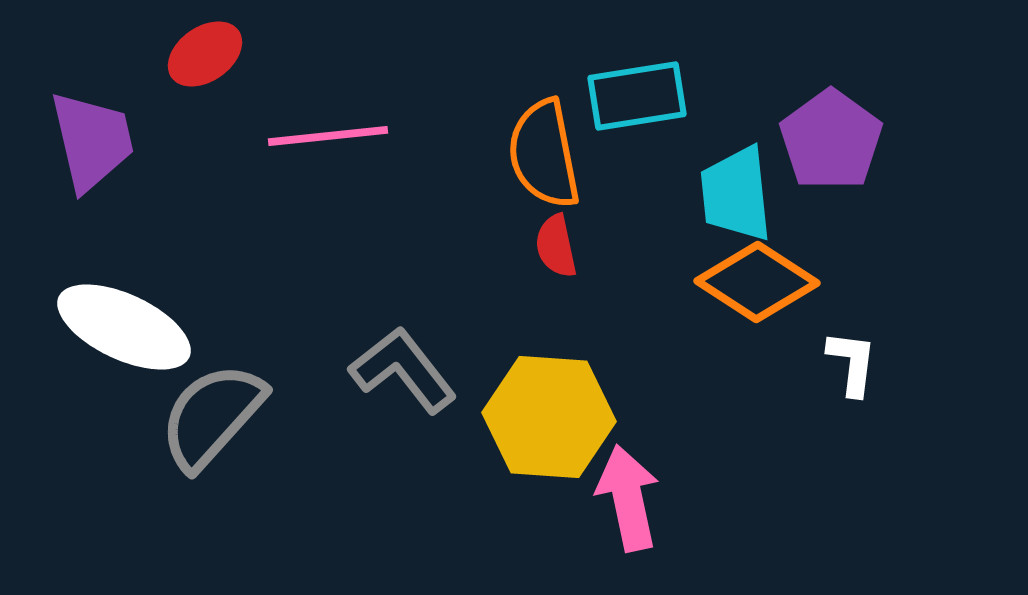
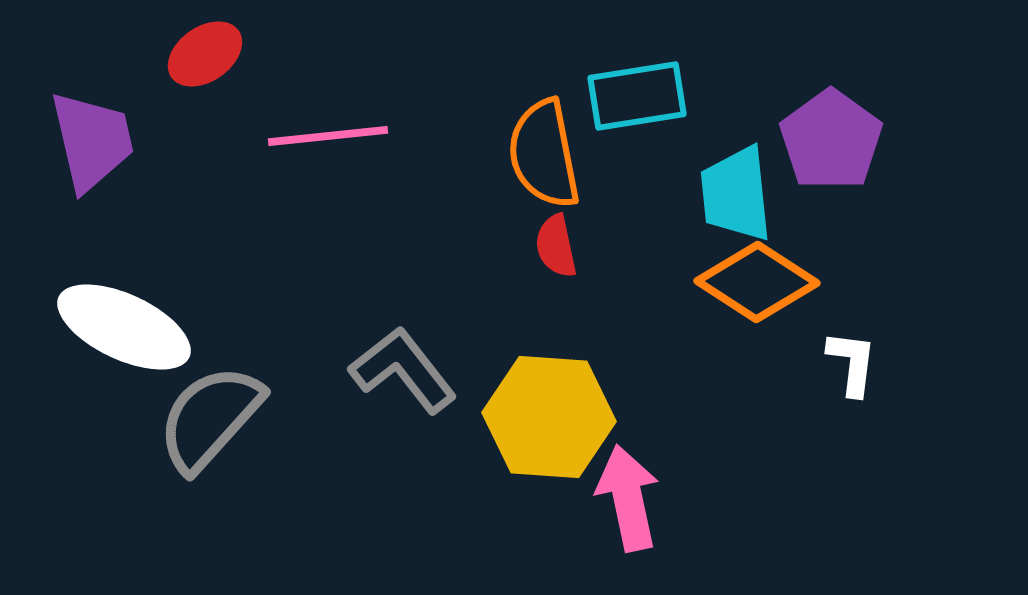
gray semicircle: moved 2 px left, 2 px down
